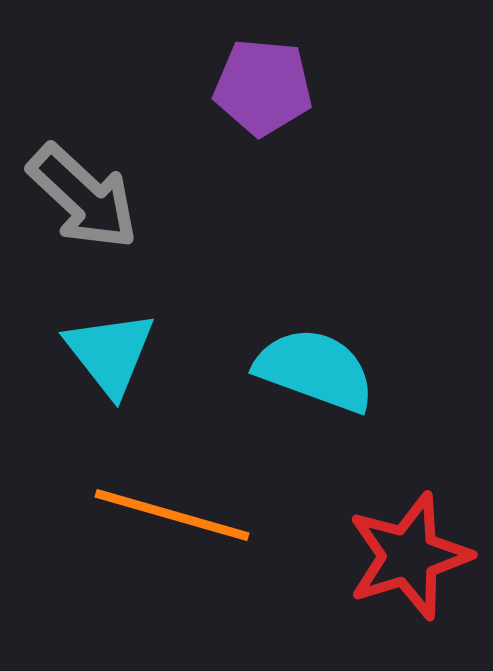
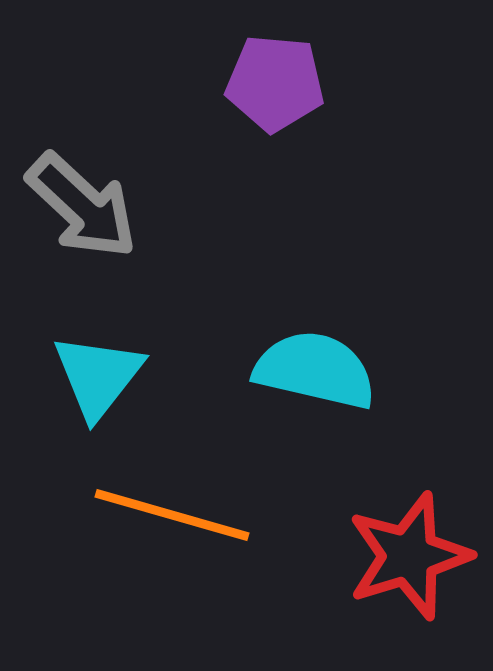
purple pentagon: moved 12 px right, 4 px up
gray arrow: moved 1 px left, 9 px down
cyan triangle: moved 12 px left, 23 px down; rotated 16 degrees clockwise
cyan semicircle: rotated 7 degrees counterclockwise
